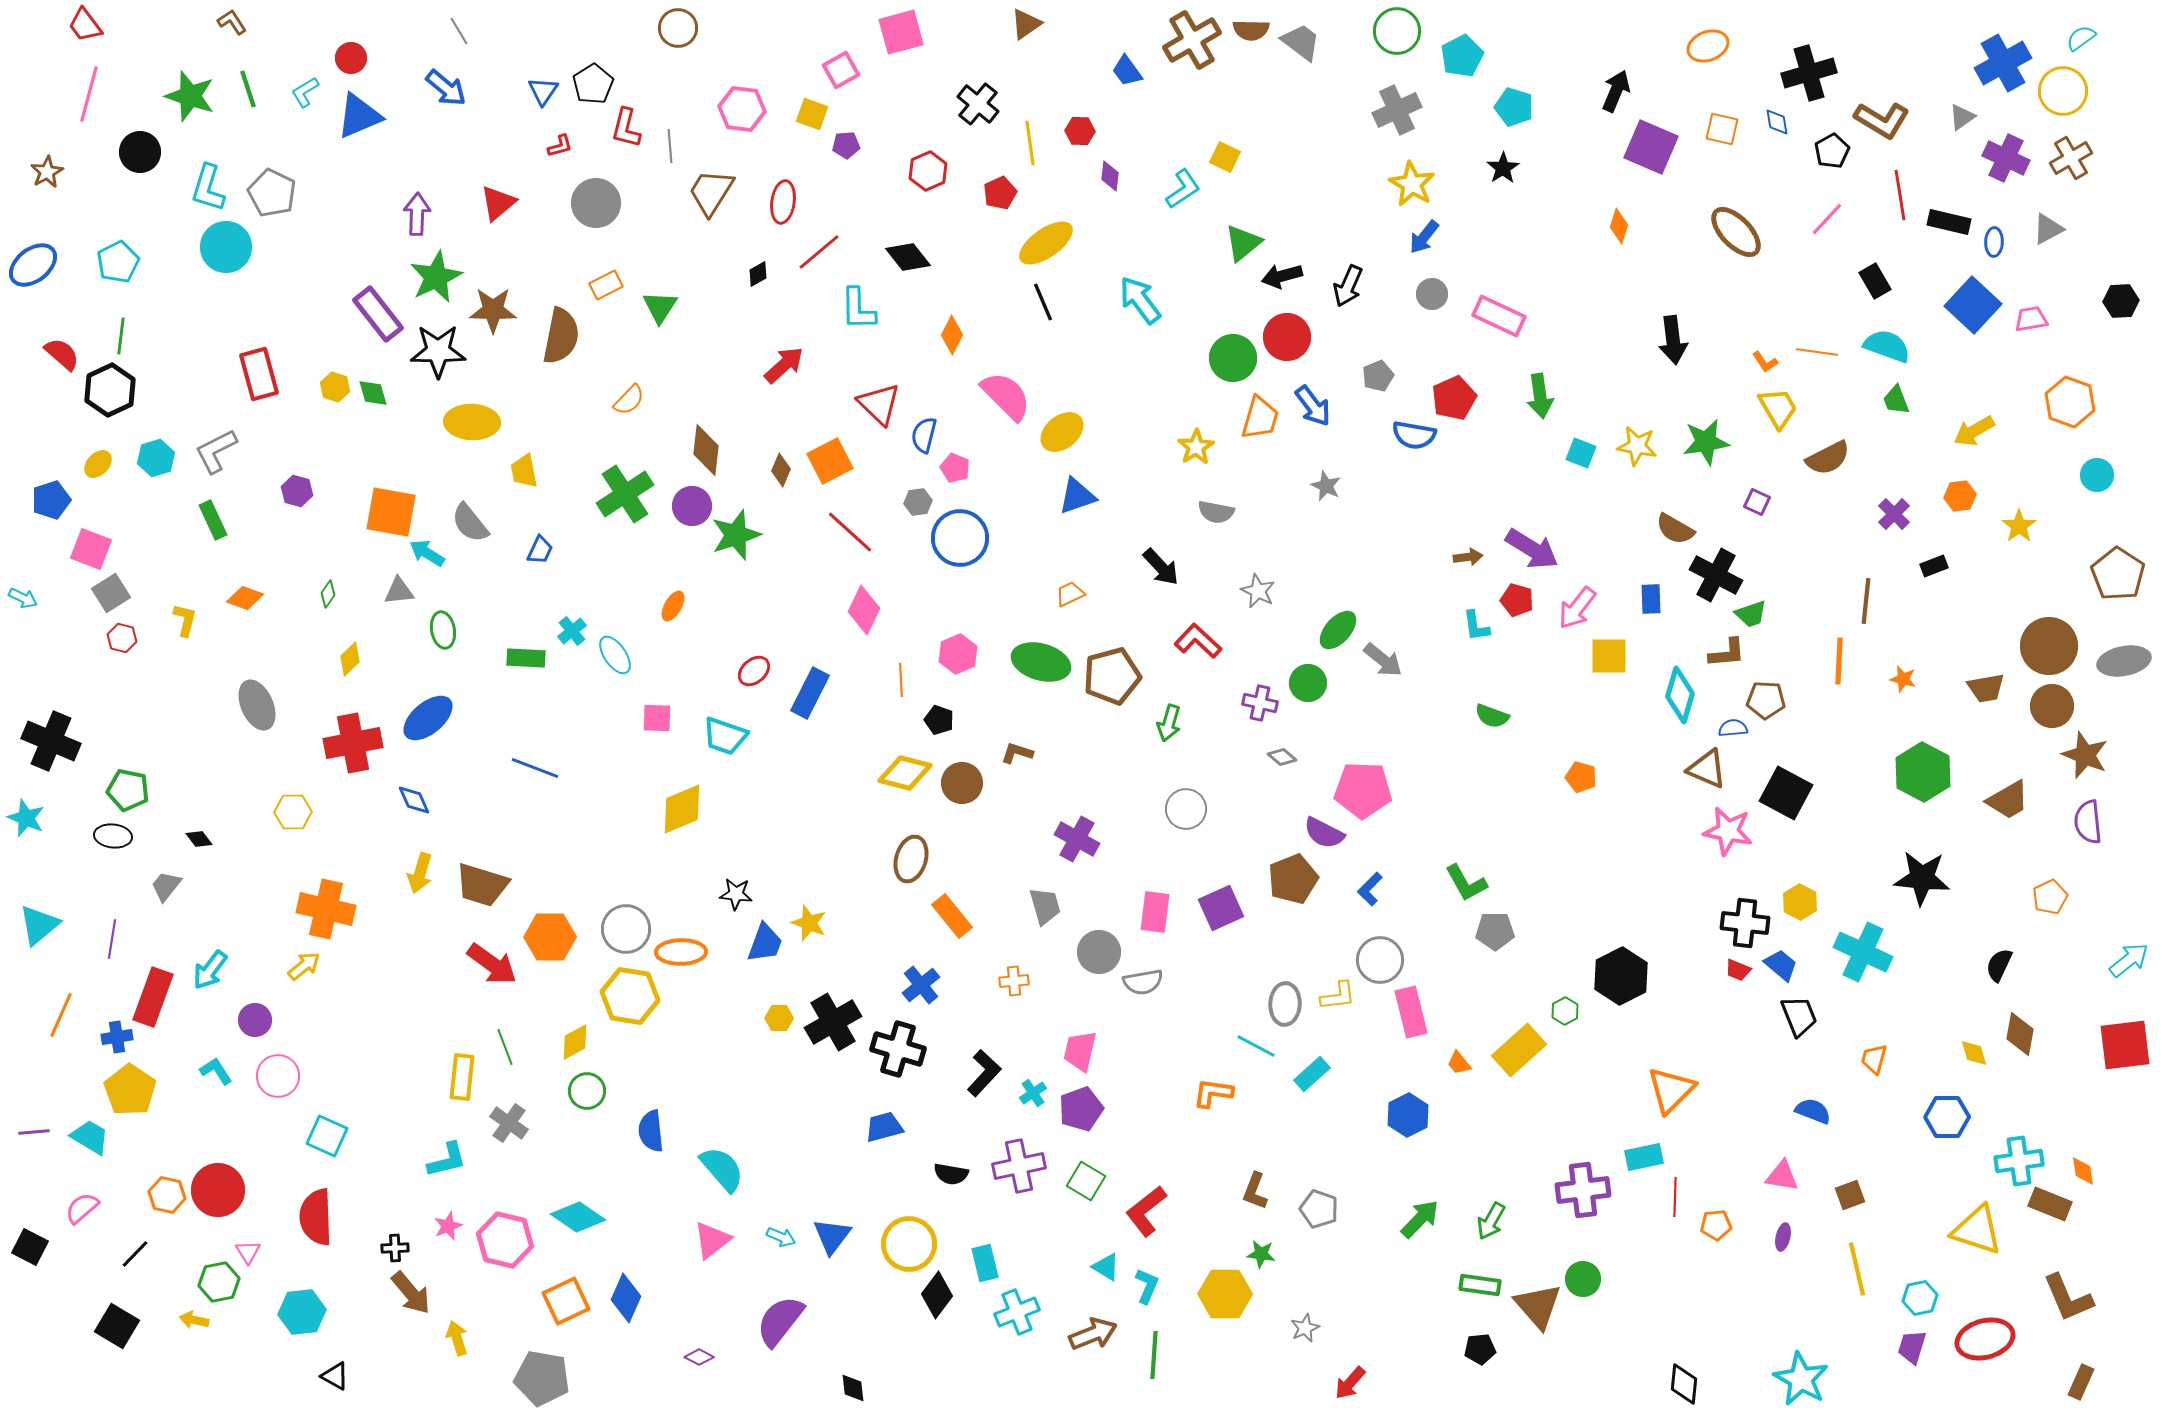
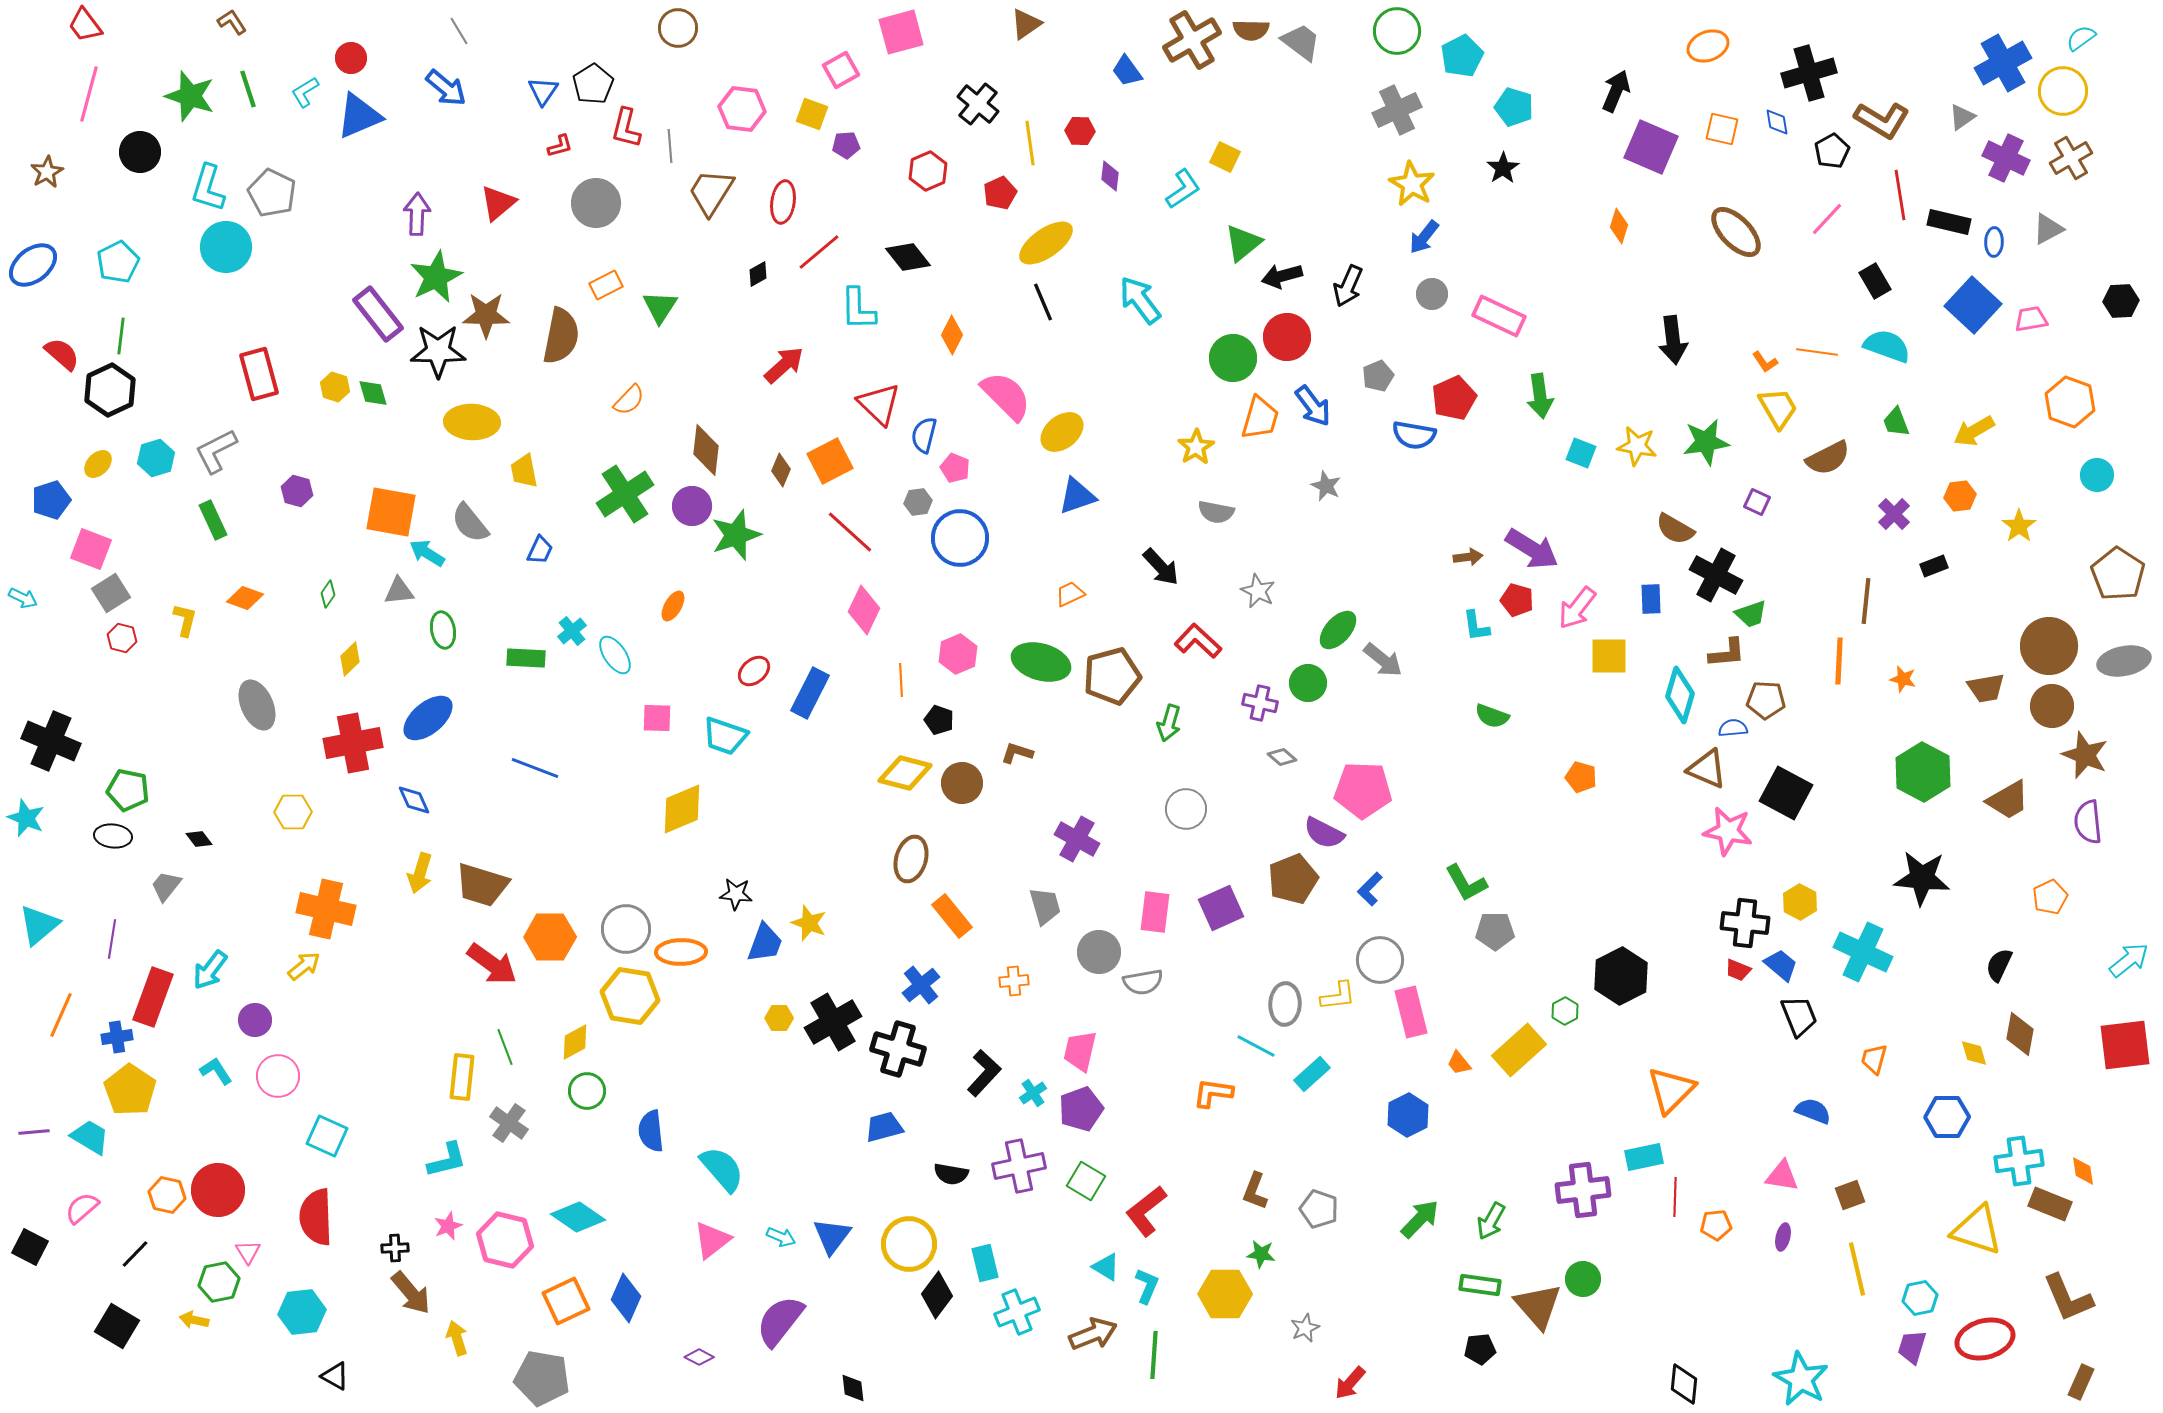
brown star at (493, 310): moved 7 px left, 5 px down
green trapezoid at (1896, 400): moved 22 px down
